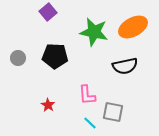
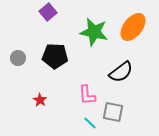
orange ellipse: rotated 24 degrees counterclockwise
black semicircle: moved 4 px left, 6 px down; rotated 25 degrees counterclockwise
red star: moved 8 px left, 5 px up
